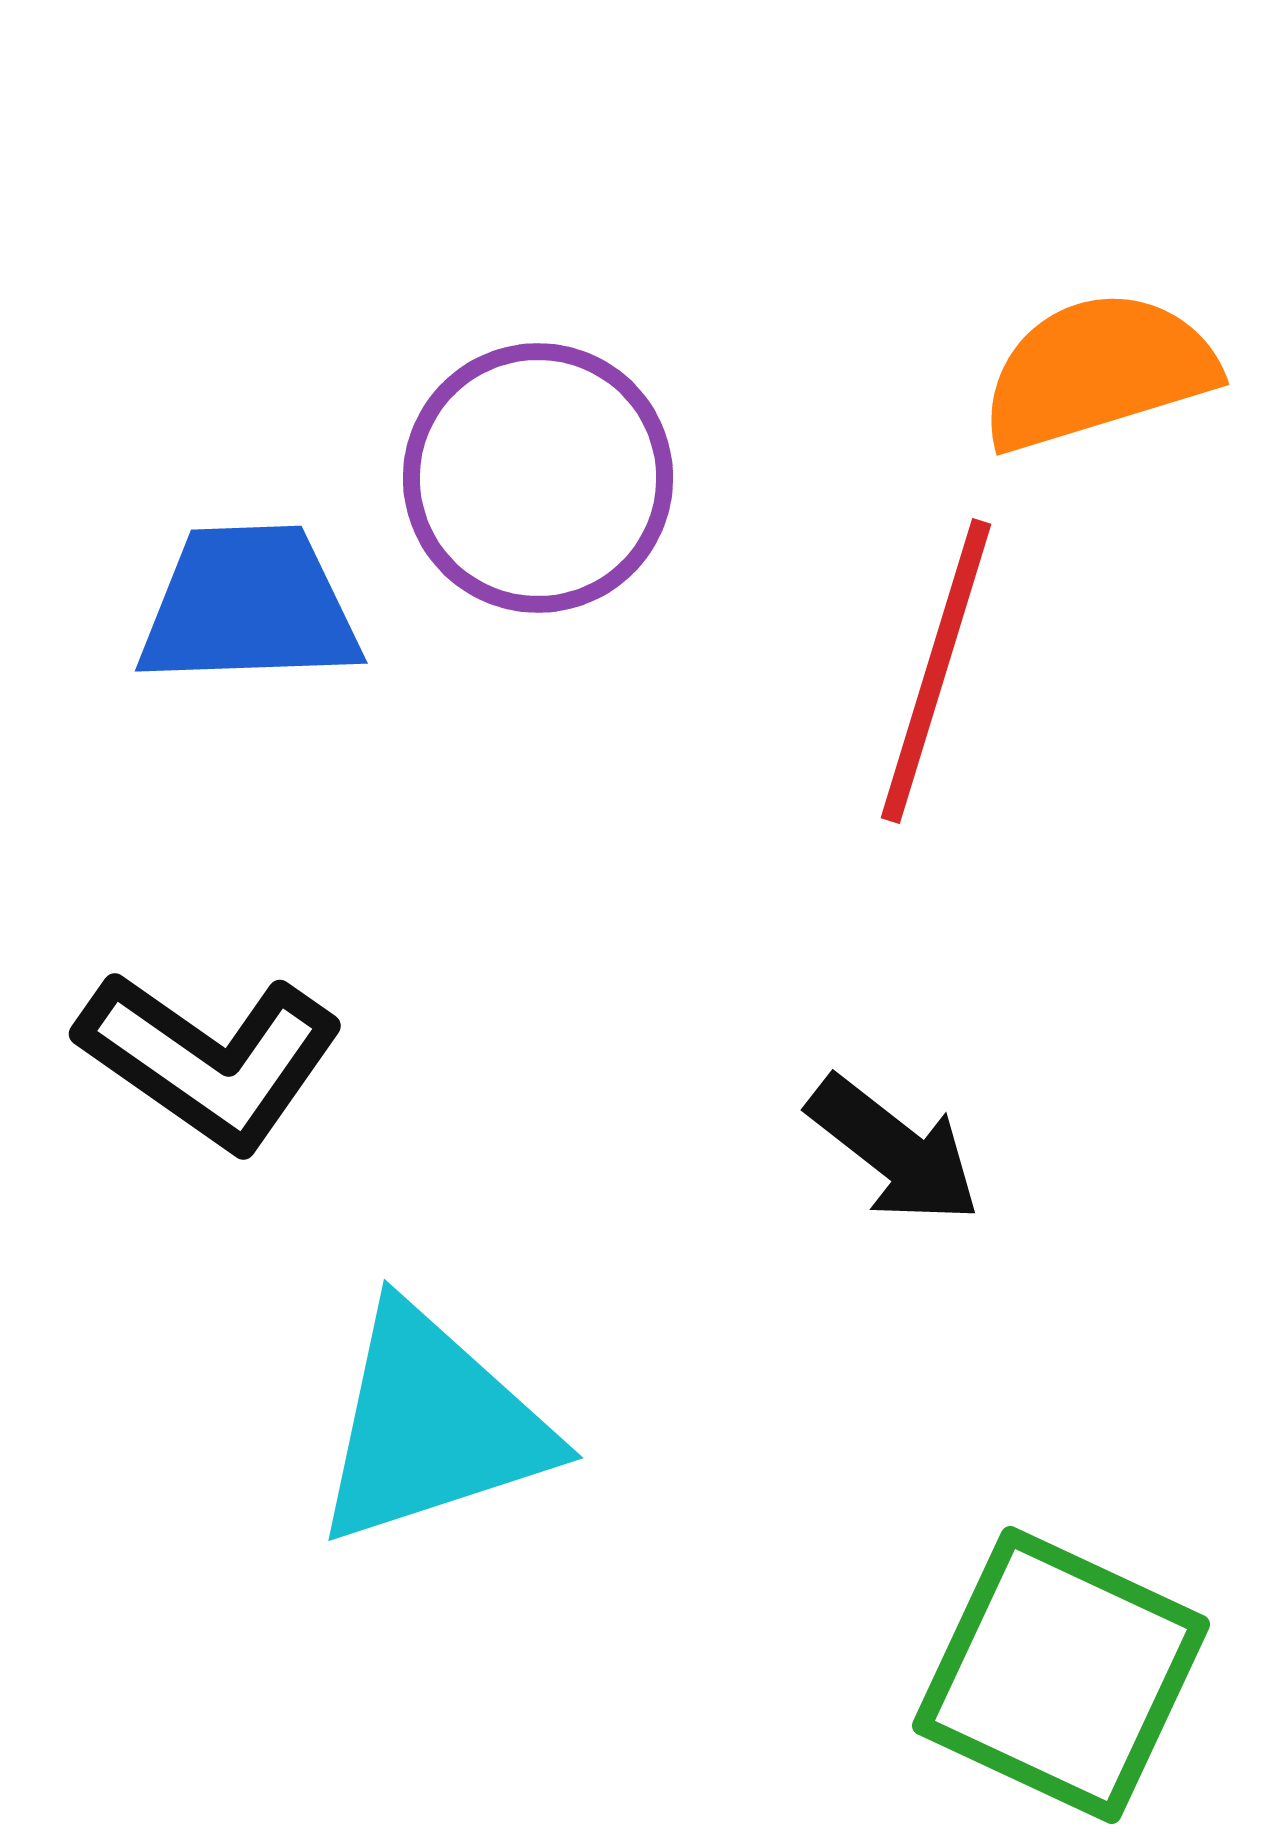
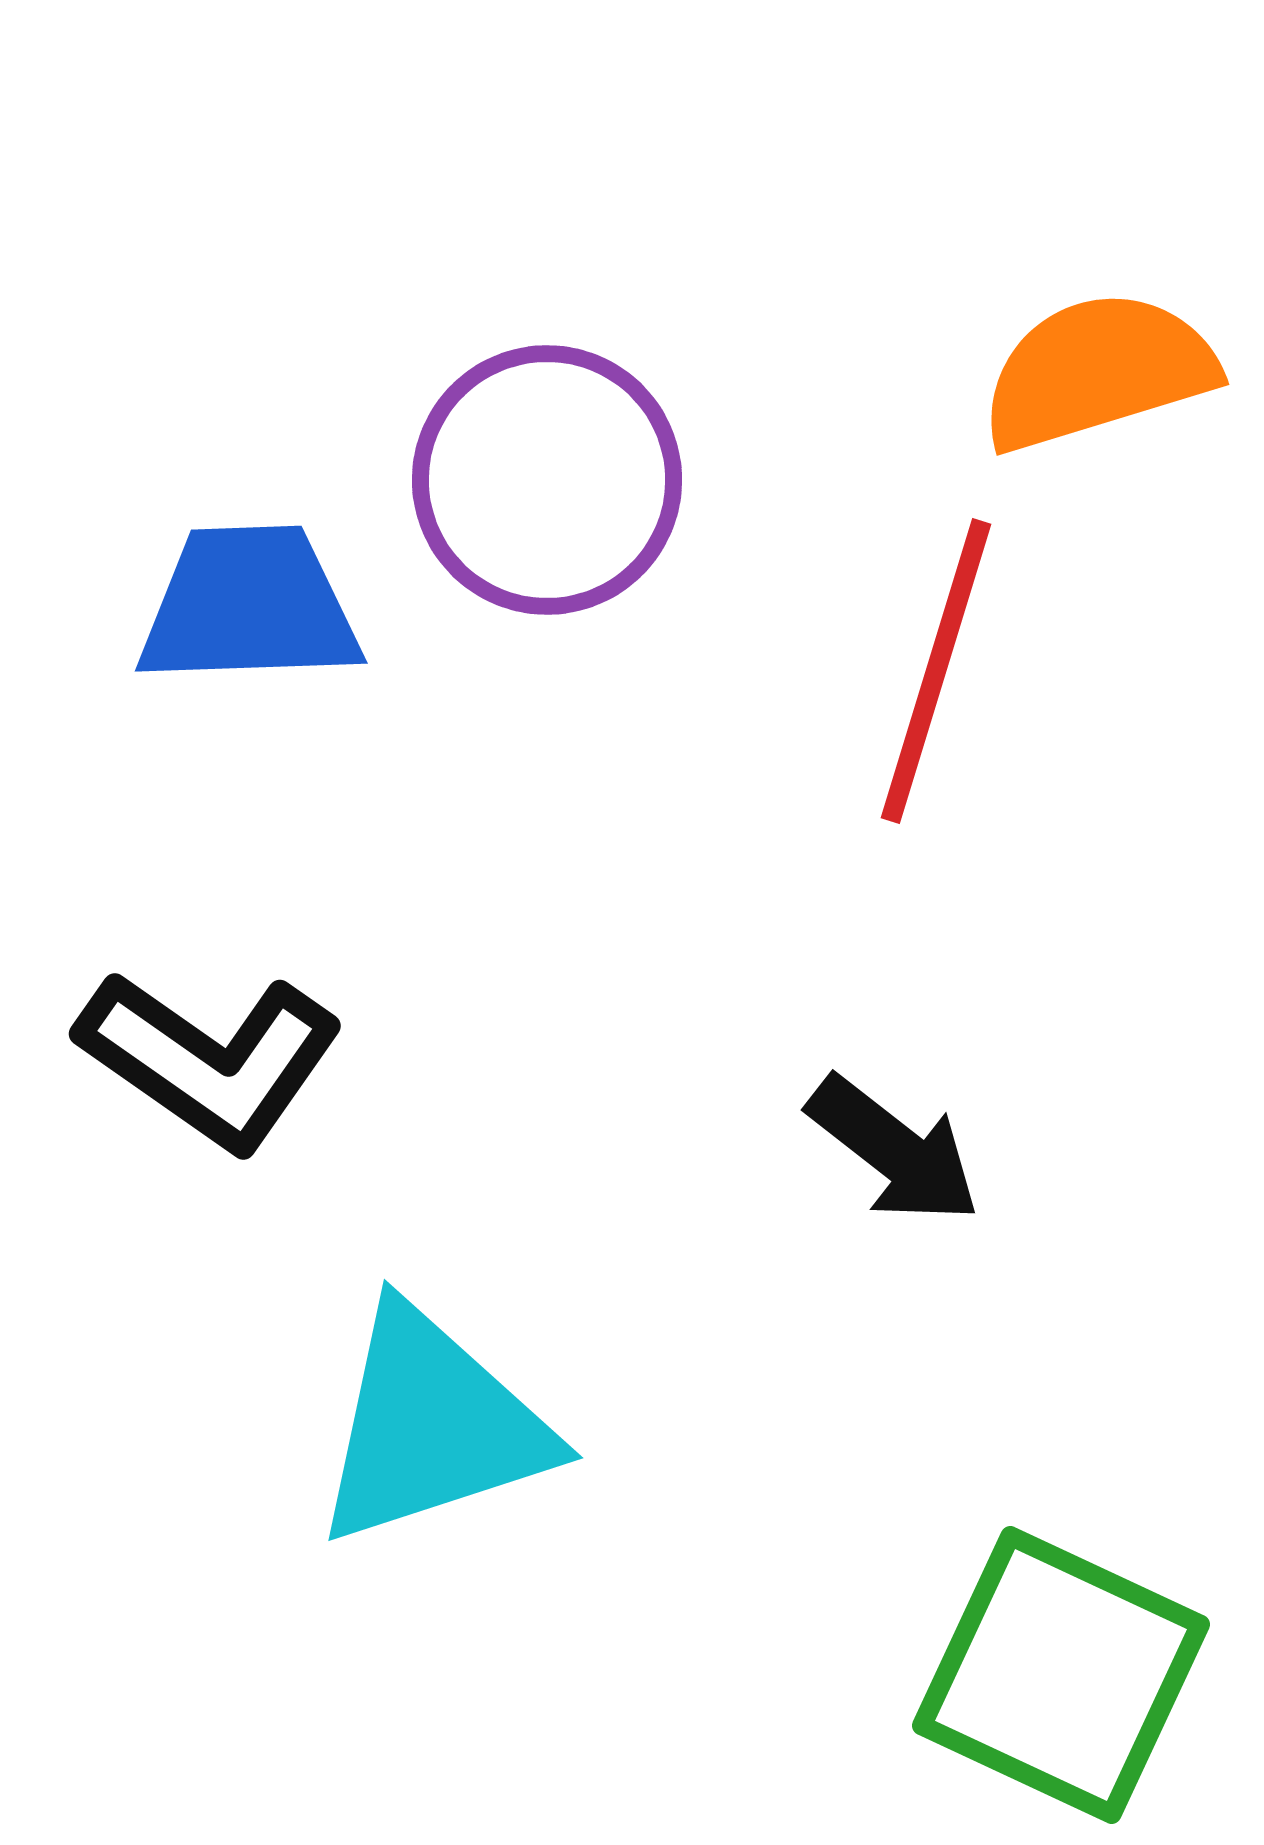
purple circle: moved 9 px right, 2 px down
